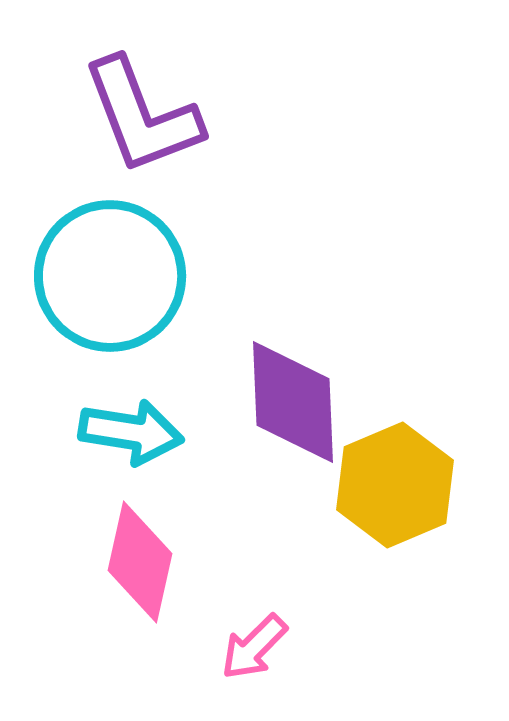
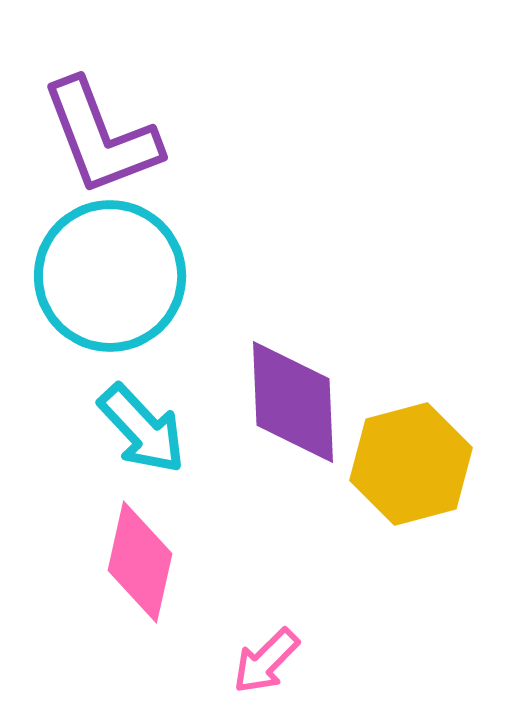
purple L-shape: moved 41 px left, 21 px down
cyan arrow: moved 11 px right, 3 px up; rotated 38 degrees clockwise
yellow hexagon: moved 16 px right, 21 px up; rotated 8 degrees clockwise
pink arrow: moved 12 px right, 14 px down
